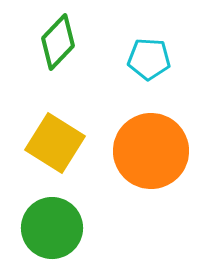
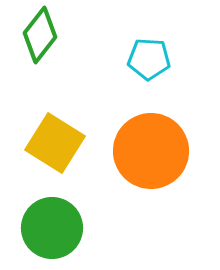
green diamond: moved 18 px left, 7 px up; rotated 6 degrees counterclockwise
